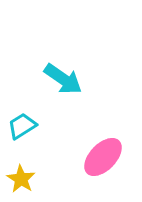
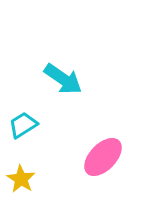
cyan trapezoid: moved 1 px right, 1 px up
